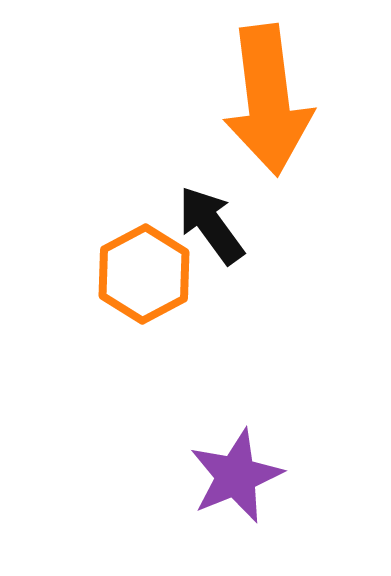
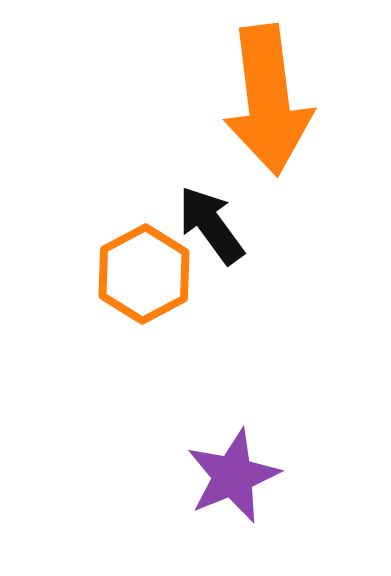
purple star: moved 3 px left
